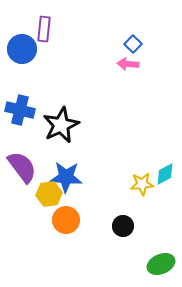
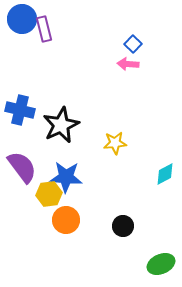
purple rectangle: rotated 20 degrees counterclockwise
blue circle: moved 30 px up
yellow star: moved 27 px left, 41 px up
